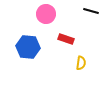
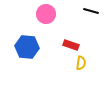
red rectangle: moved 5 px right, 6 px down
blue hexagon: moved 1 px left
